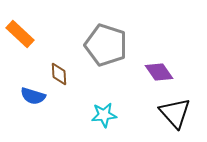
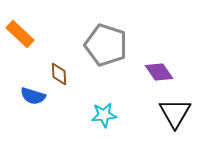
black triangle: rotated 12 degrees clockwise
